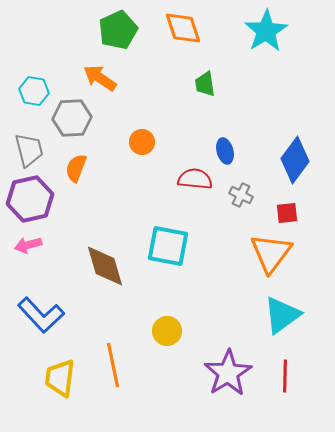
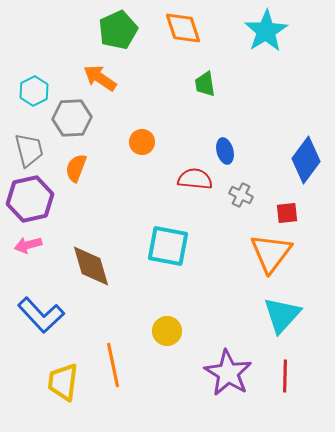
cyan hexagon: rotated 24 degrees clockwise
blue diamond: moved 11 px right
brown diamond: moved 14 px left
cyan triangle: rotated 12 degrees counterclockwise
purple star: rotated 9 degrees counterclockwise
yellow trapezoid: moved 3 px right, 4 px down
